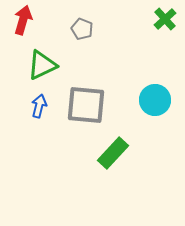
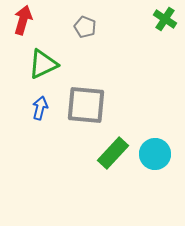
green cross: rotated 15 degrees counterclockwise
gray pentagon: moved 3 px right, 2 px up
green triangle: moved 1 px right, 1 px up
cyan circle: moved 54 px down
blue arrow: moved 1 px right, 2 px down
